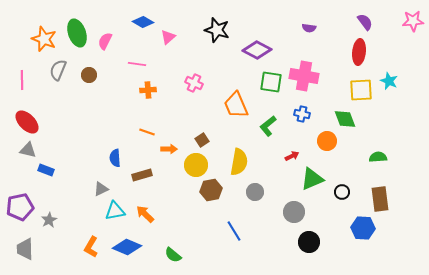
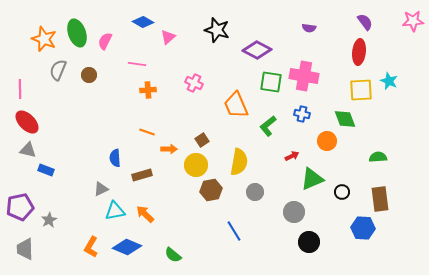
pink line at (22, 80): moved 2 px left, 9 px down
